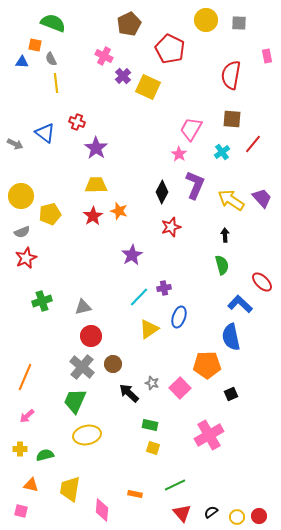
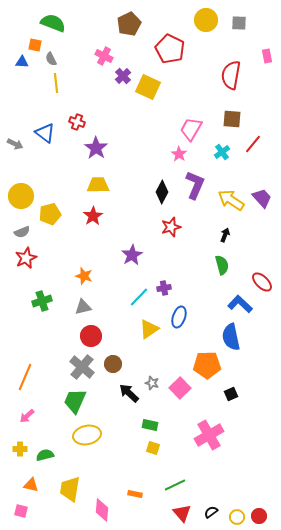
yellow trapezoid at (96, 185): moved 2 px right
orange star at (119, 211): moved 35 px left, 65 px down
black arrow at (225, 235): rotated 24 degrees clockwise
